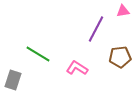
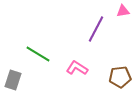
brown pentagon: moved 20 px down
